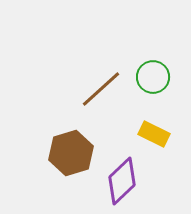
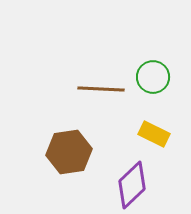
brown line: rotated 45 degrees clockwise
brown hexagon: moved 2 px left, 1 px up; rotated 9 degrees clockwise
purple diamond: moved 10 px right, 4 px down
